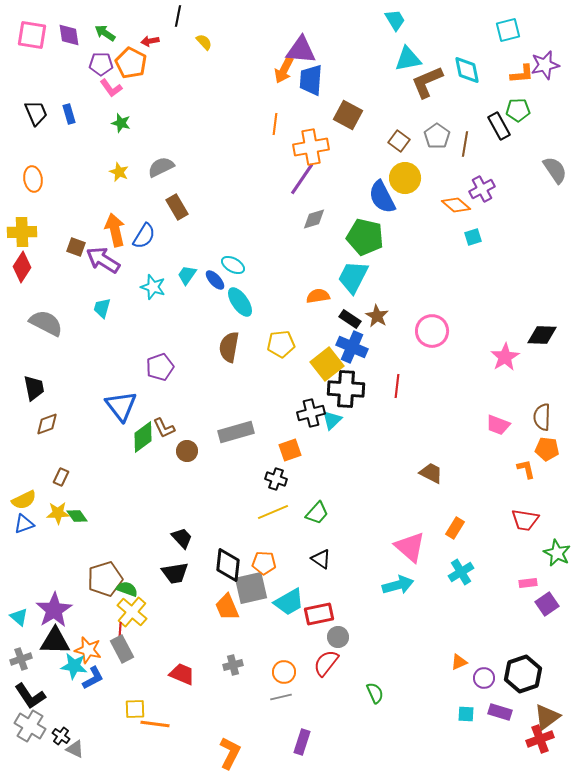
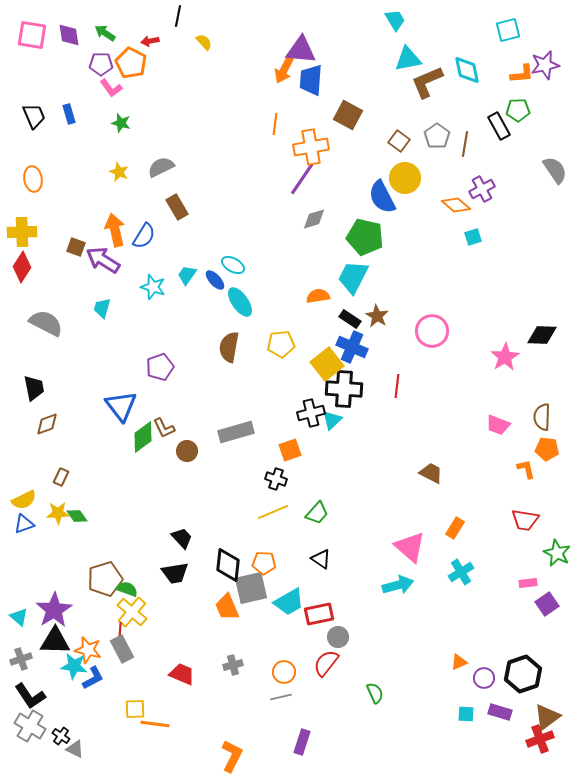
black trapezoid at (36, 113): moved 2 px left, 3 px down
black cross at (346, 389): moved 2 px left
orange L-shape at (230, 753): moved 2 px right, 3 px down
